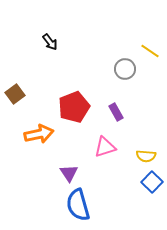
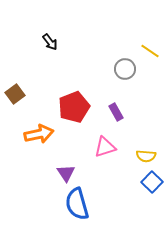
purple triangle: moved 3 px left
blue semicircle: moved 1 px left, 1 px up
